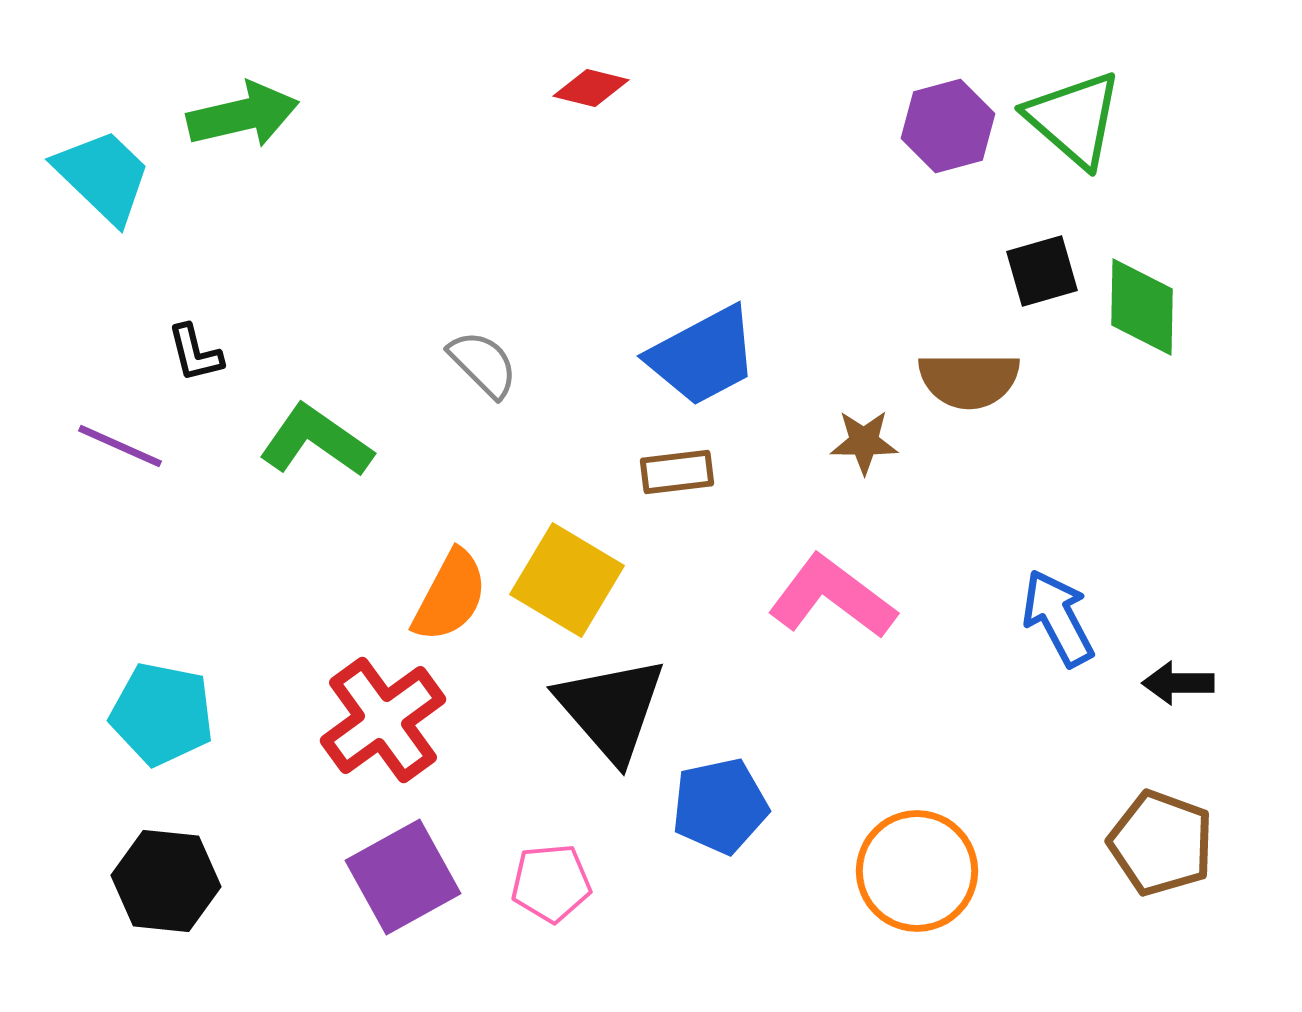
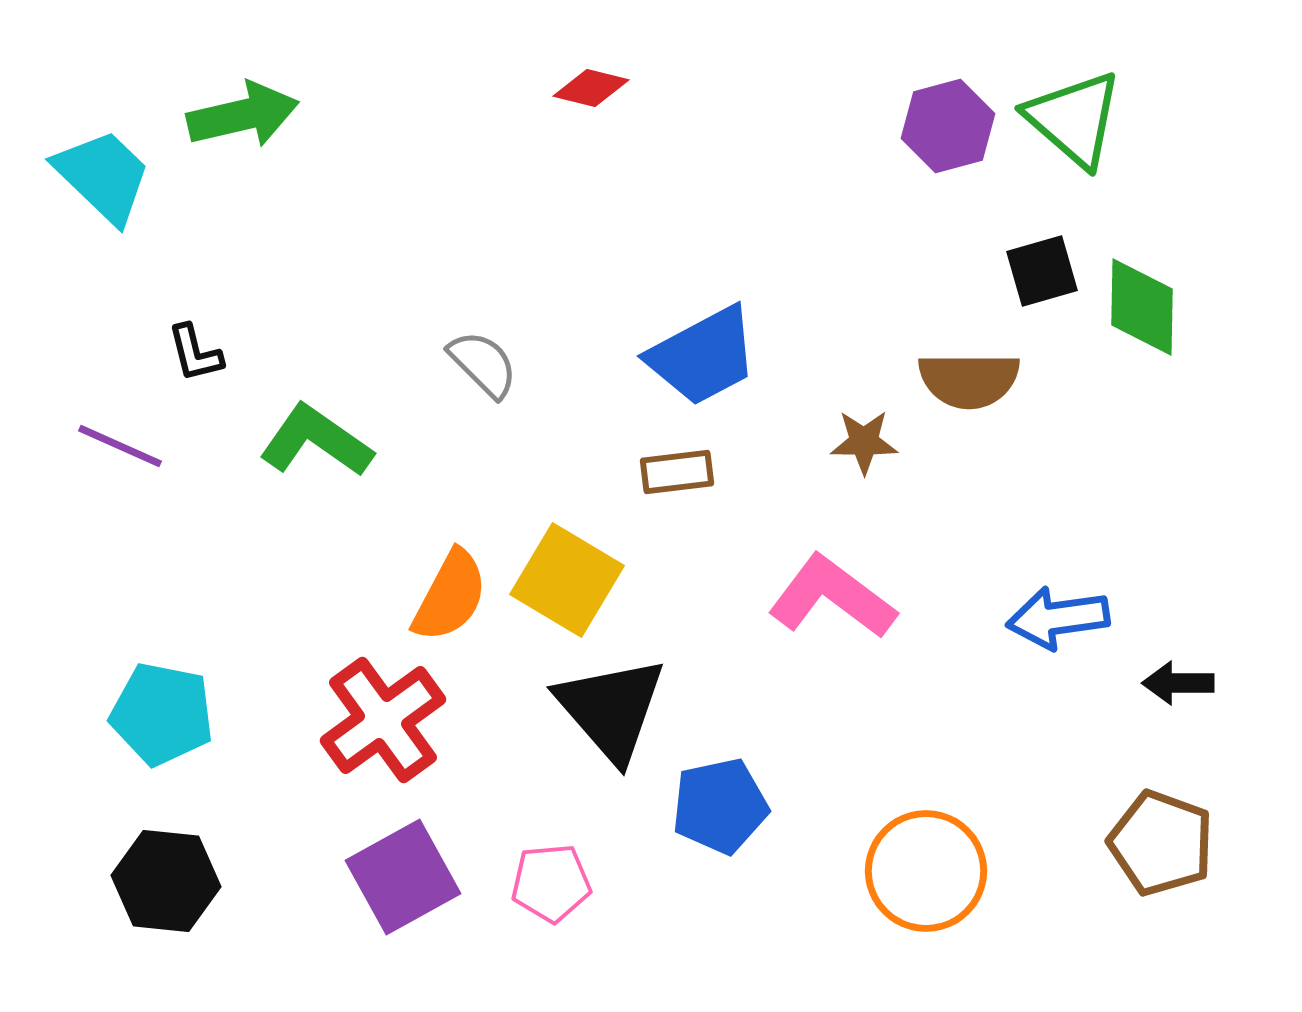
blue arrow: rotated 70 degrees counterclockwise
orange circle: moved 9 px right
